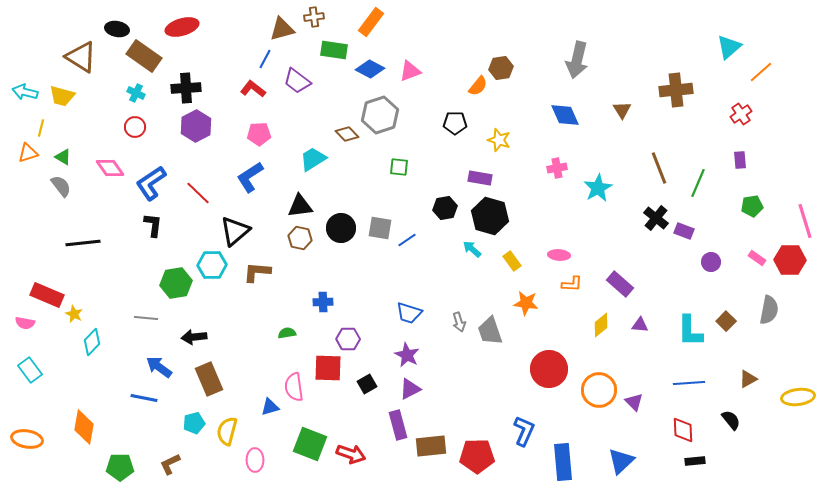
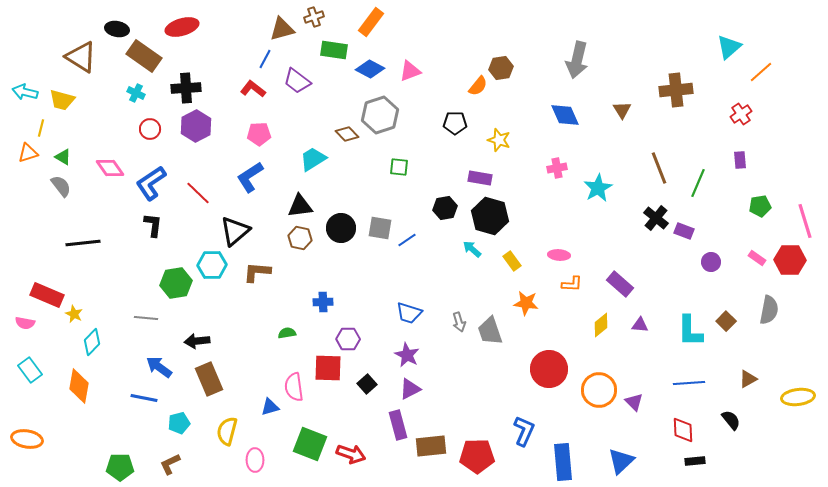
brown cross at (314, 17): rotated 12 degrees counterclockwise
yellow trapezoid at (62, 96): moved 4 px down
red circle at (135, 127): moved 15 px right, 2 px down
green pentagon at (752, 206): moved 8 px right
black arrow at (194, 337): moved 3 px right, 4 px down
black square at (367, 384): rotated 12 degrees counterclockwise
cyan pentagon at (194, 423): moved 15 px left
orange diamond at (84, 427): moved 5 px left, 41 px up
